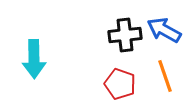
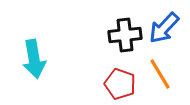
blue arrow: moved 2 px up; rotated 76 degrees counterclockwise
cyan arrow: rotated 9 degrees counterclockwise
orange line: moved 5 px left, 2 px up; rotated 12 degrees counterclockwise
